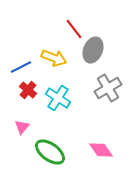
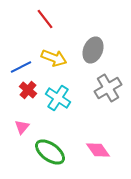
red line: moved 29 px left, 10 px up
pink diamond: moved 3 px left
